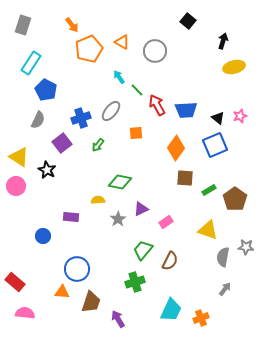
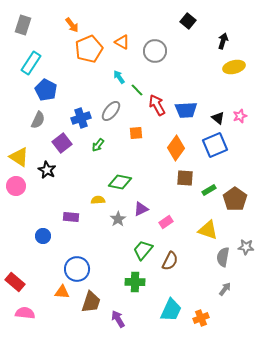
green cross at (135, 282): rotated 18 degrees clockwise
